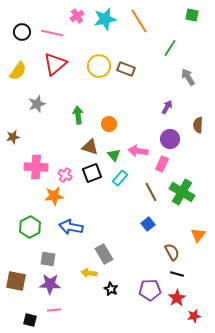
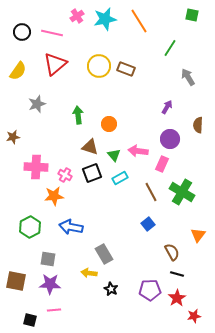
cyan rectangle at (120, 178): rotated 21 degrees clockwise
